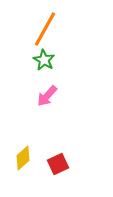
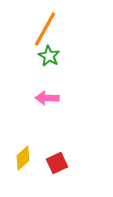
green star: moved 5 px right, 4 px up
pink arrow: moved 2 px down; rotated 50 degrees clockwise
red square: moved 1 px left, 1 px up
